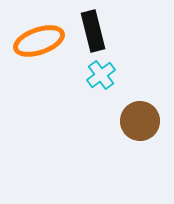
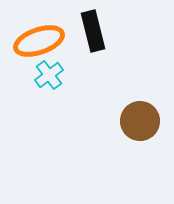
cyan cross: moved 52 px left
